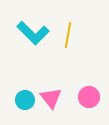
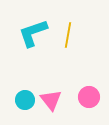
cyan L-shape: rotated 116 degrees clockwise
pink triangle: moved 2 px down
